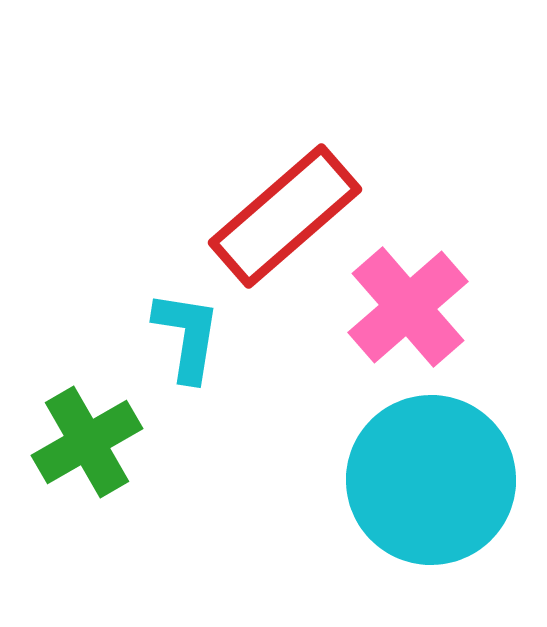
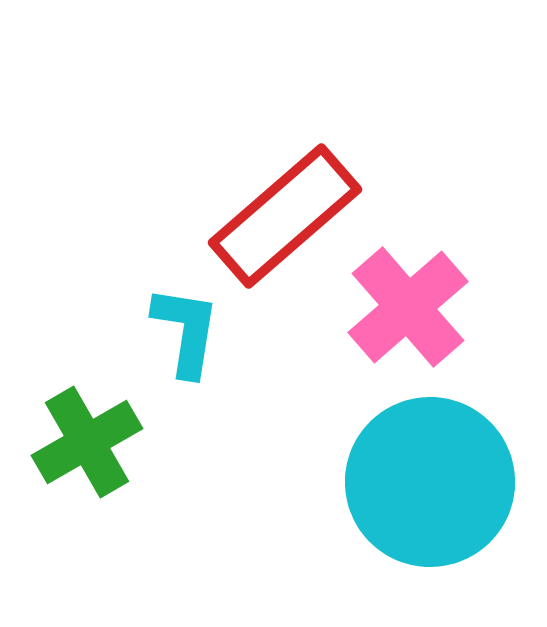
cyan L-shape: moved 1 px left, 5 px up
cyan circle: moved 1 px left, 2 px down
